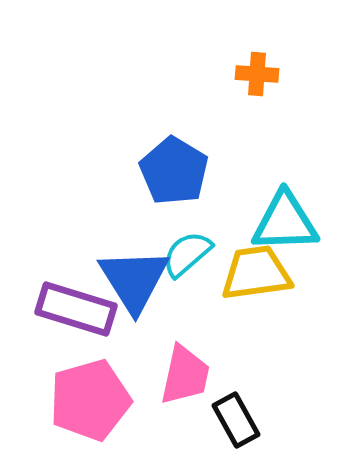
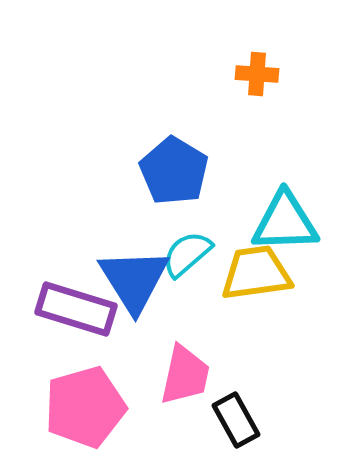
pink pentagon: moved 5 px left, 7 px down
